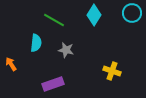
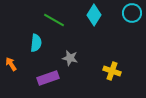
gray star: moved 4 px right, 8 px down
purple rectangle: moved 5 px left, 6 px up
